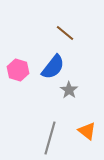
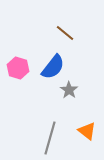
pink hexagon: moved 2 px up
